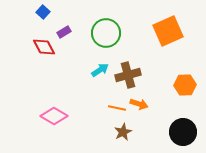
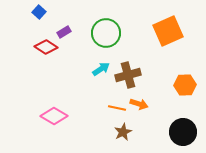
blue square: moved 4 px left
red diamond: moved 2 px right; rotated 30 degrees counterclockwise
cyan arrow: moved 1 px right, 1 px up
